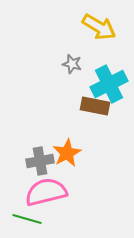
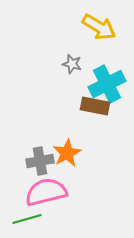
cyan cross: moved 2 px left
green line: rotated 32 degrees counterclockwise
